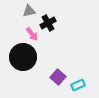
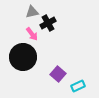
gray triangle: moved 3 px right, 1 px down
purple square: moved 3 px up
cyan rectangle: moved 1 px down
